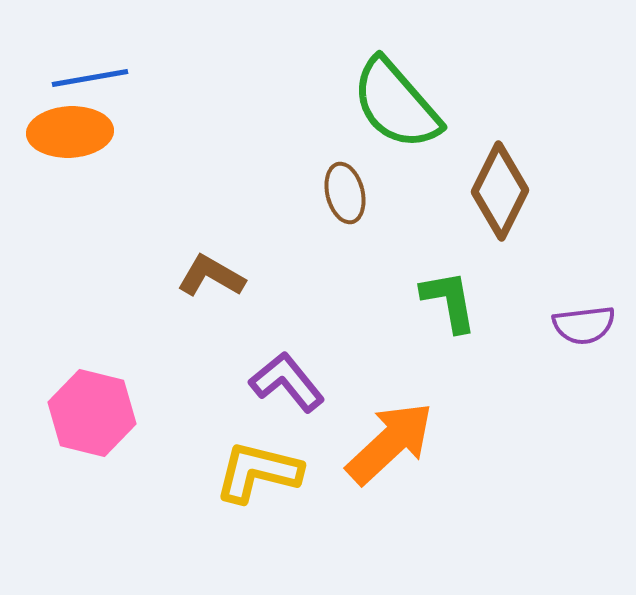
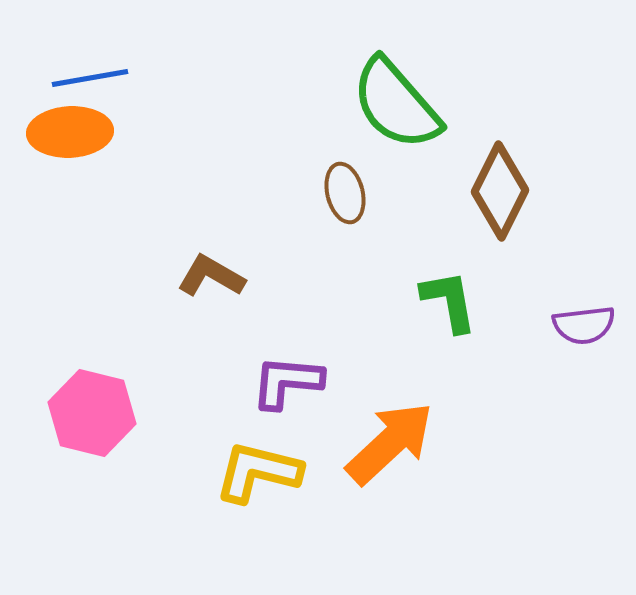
purple L-shape: rotated 46 degrees counterclockwise
